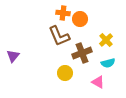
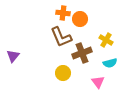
brown L-shape: moved 2 px right, 1 px down
yellow cross: rotated 16 degrees counterclockwise
cyan semicircle: moved 2 px right
yellow circle: moved 2 px left
pink triangle: rotated 24 degrees clockwise
